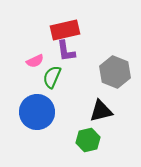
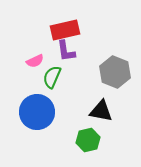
black triangle: rotated 25 degrees clockwise
